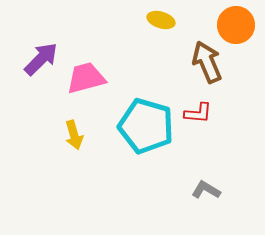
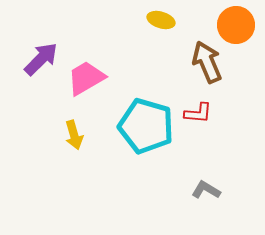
pink trapezoid: rotated 15 degrees counterclockwise
